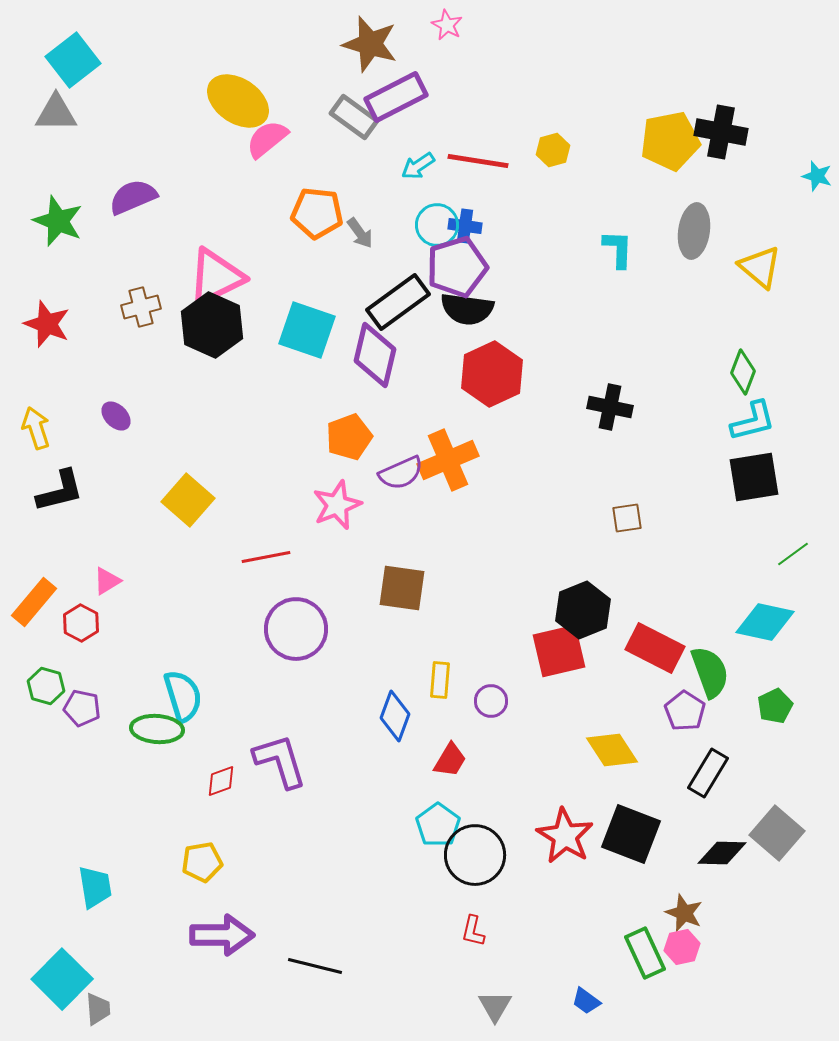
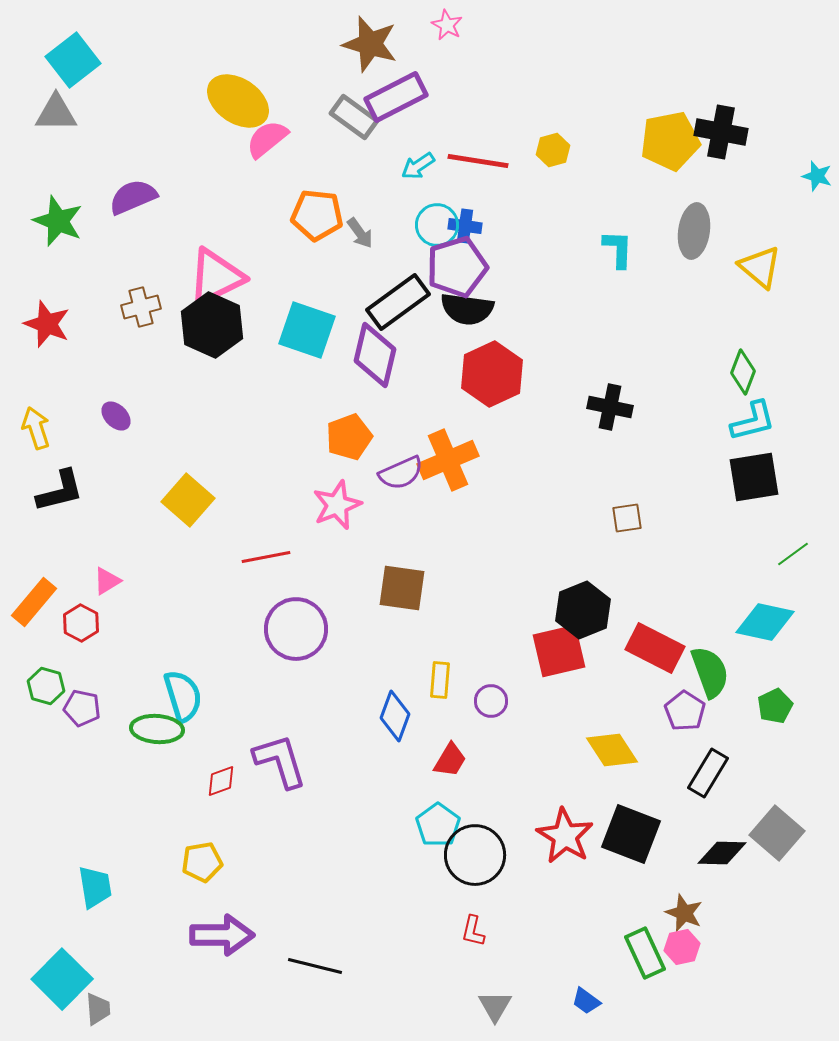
orange pentagon at (317, 213): moved 2 px down
